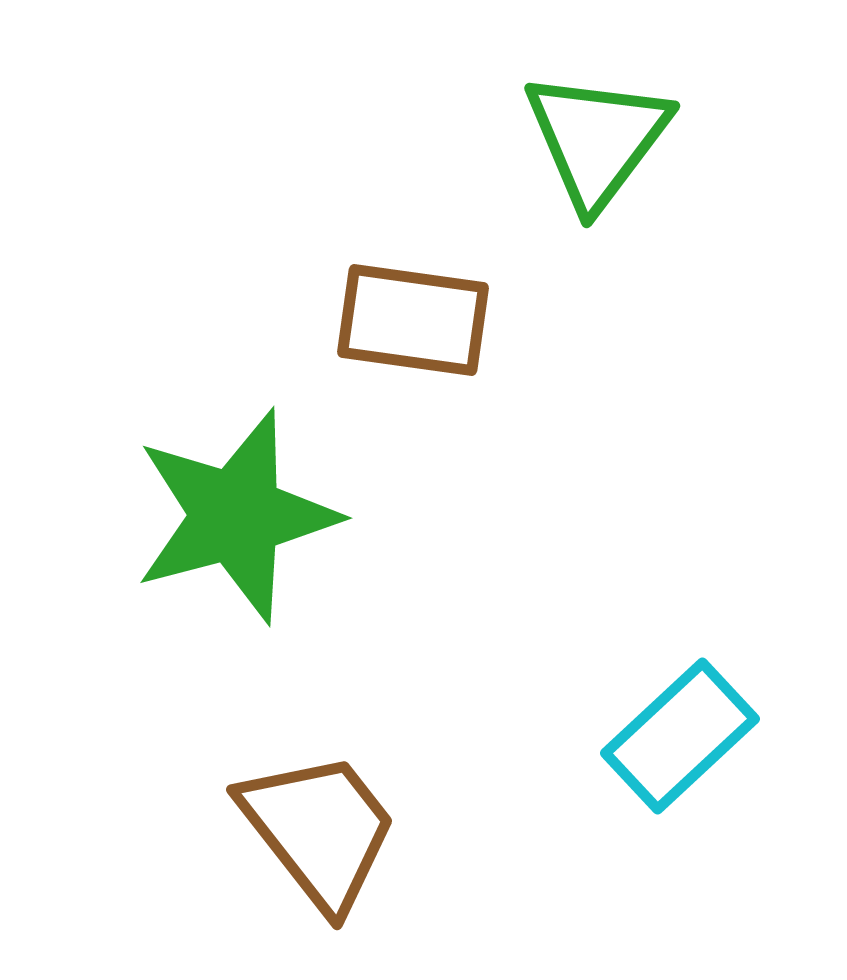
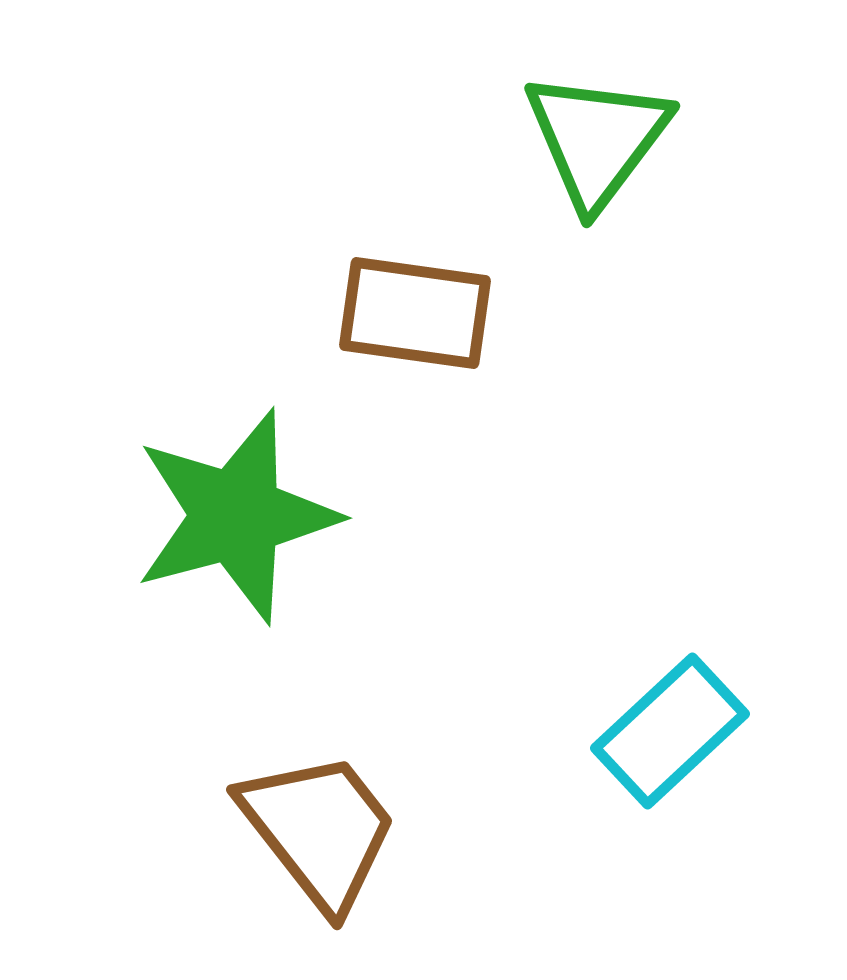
brown rectangle: moved 2 px right, 7 px up
cyan rectangle: moved 10 px left, 5 px up
